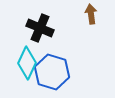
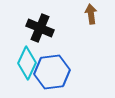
blue hexagon: rotated 24 degrees counterclockwise
